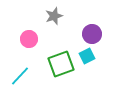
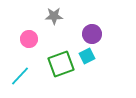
gray star: rotated 18 degrees clockwise
